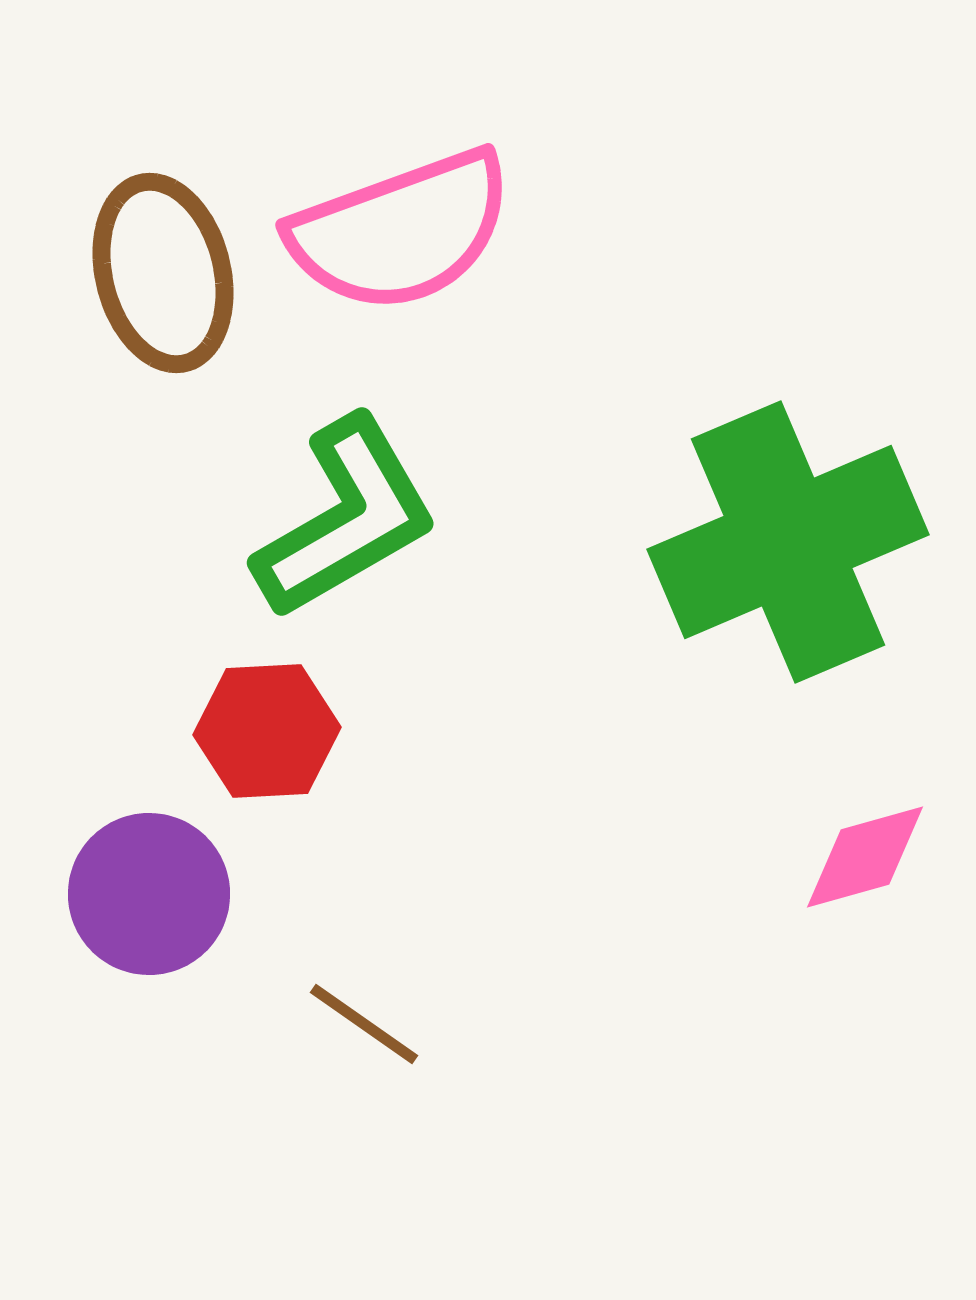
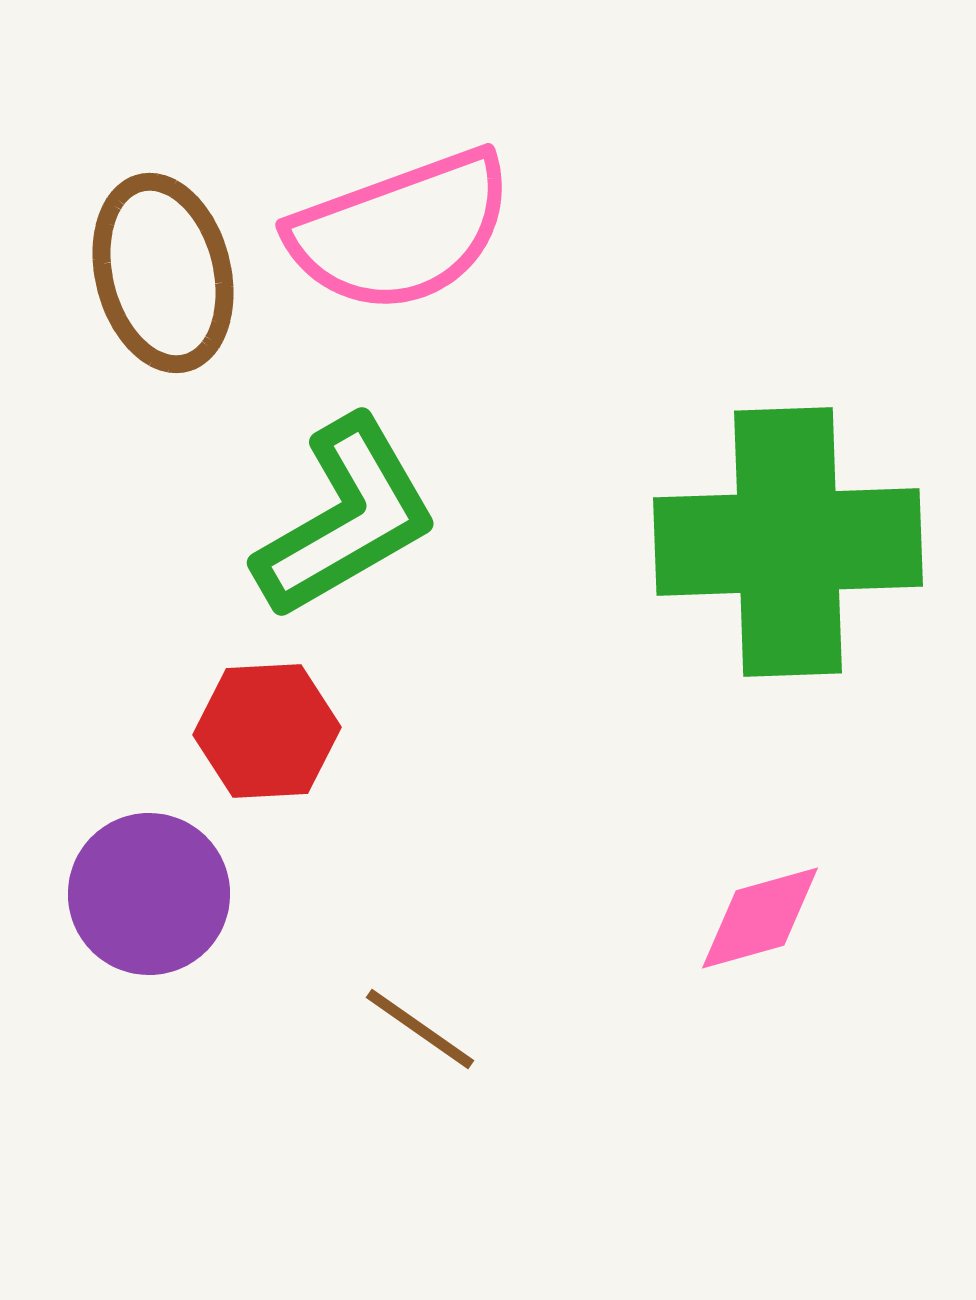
green cross: rotated 21 degrees clockwise
pink diamond: moved 105 px left, 61 px down
brown line: moved 56 px right, 5 px down
